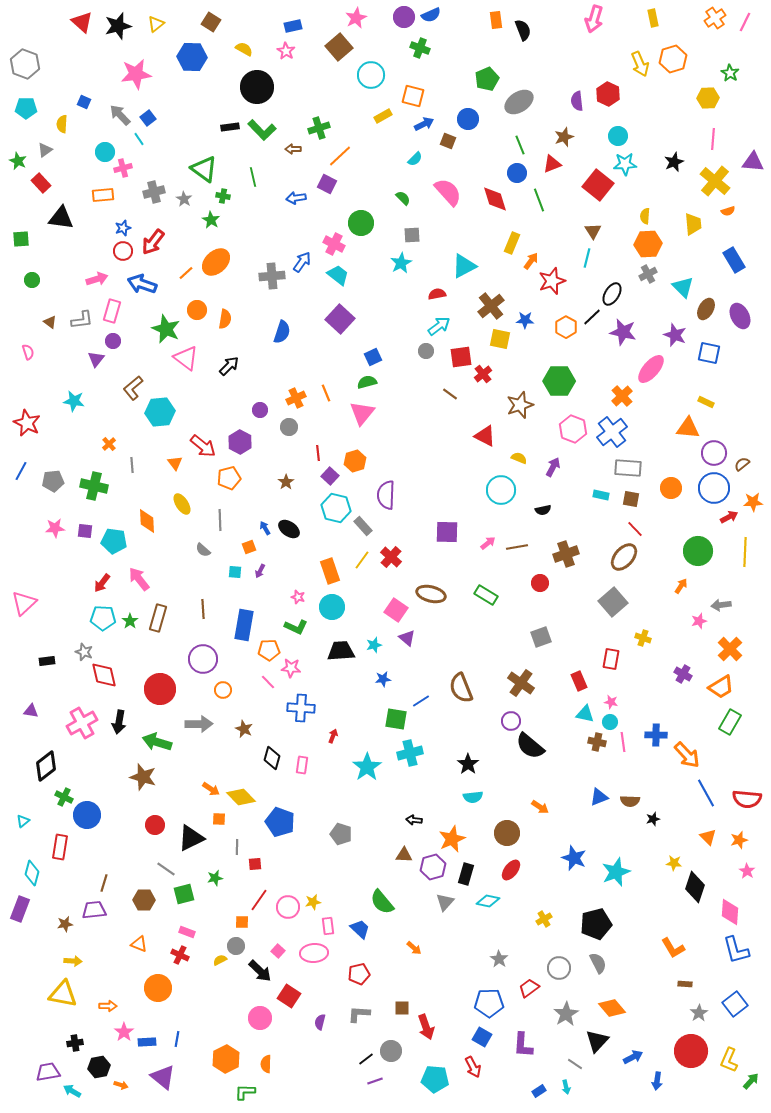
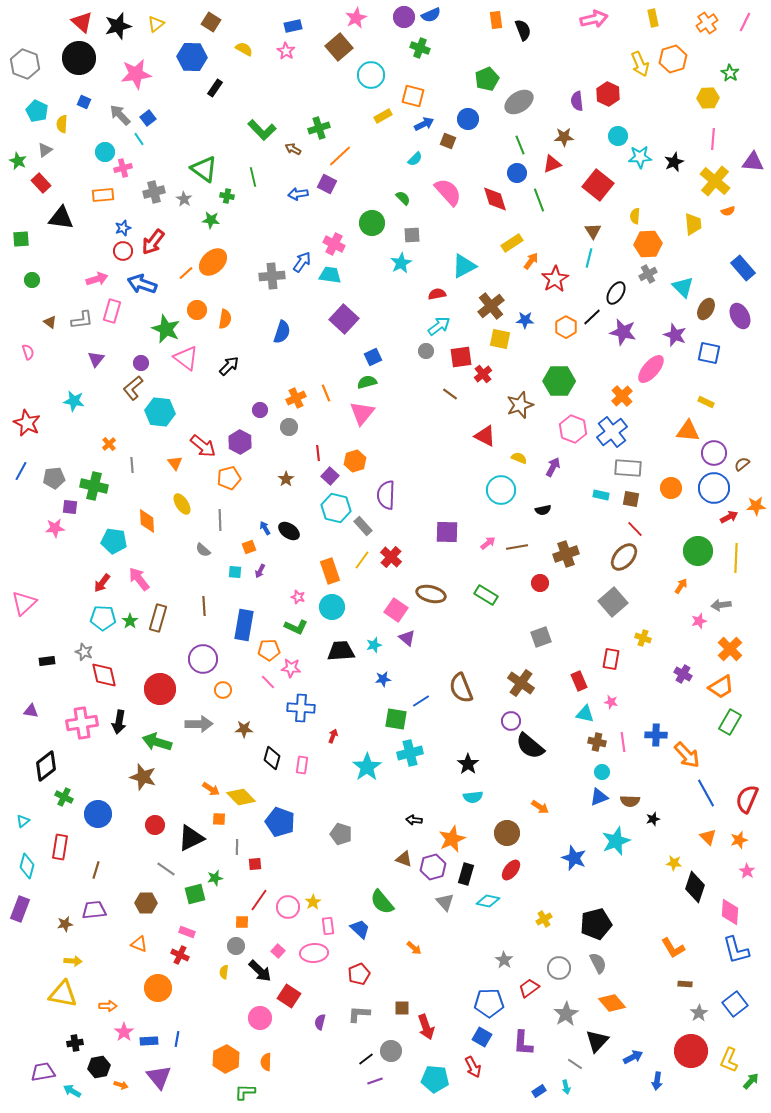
orange cross at (715, 18): moved 8 px left, 5 px down
pink arrow at (594, 19): rotated 120 degrees counterclockwise
black circle at (257, 87): moved 178 px left, 29 px up
cyan pentagon at (26, 108): moved 11 px right, 3 px down; rotated 25 degrees clockwise
black rectangle at (230, 127): moved 15 px left, 39 px up; rotated 48 degrees counterclockwise
brown star at (564, 137): rotated 18 degrees clockwise
brown arrow at (293, 149): rotated 28 degrees clockwise
cyan star at (625, 164): moved 15 px right, 7 px up
green cross at (223, 196): moved 4 px right
blue arrow at (296, 198): moved 2 px right, 4 px up
yellow semicircle at (645, 216): moved 10 px left
green star at (211, 220): rotated 24 degrees counterclockwise
green circle at (361, 223): moved 11 px right
yellow rectangle at (512, 243): rotated 35 degrees clockwise
cyan line at (587, 258): moved 2 px right
blue rectangle at (734, 260): moved 9 px right, 8 px down; rotated 10 degrees counterclockwise
orange ellipse at (216, 262): moved 3 px left
cyan trapezoid at (338, 275): moved 8 px left; rotated 30 degrees counterclockwise
red star at (552, 281): moved 3 px right, 2 px up; rotated 12 degrees counterclockwise
black ellipse at (612, 294): moved 4 px right, 1 px up
purple square at (340, 319): moved 4 px right
purple circle at (113, 341): moved 28 px right, 22 px down
cyan hexagon at (160, 412): rotated 12 degrees clockwise
orange triangle at (688, 428): moved 3 px down
gray pentagon at (53, 481): moved 1 px right, 3 px up
brown star at (286, 482): moved 3 px up
orange star at (753, 502): moved 3 px right, 4 px down
black ellipse at (289, 529): moved 2 px down
purple square at (85, 531): moved 15 px left, 24 px up
yellow line at (745, 552): moved 9 px left, 6 px down
brown line at (203, 609): moved 1 px right, 3 px up
cyan circle at (610, 722): moved 8 px left, 50 px down
pink cross at (82, 723): rotated 20 degrees clockwise
brown star at (244, 729): rotated 24 degrees counterclockwise
red semicircle at (747, 799): rotated 108 degrees clockwise
blue circle at (87, 815): moved 11 px right, 1 px up
brown triangle at (404, 855): moved 4 px down; rotated 18 degrees clockwise
cyan star at (616, 872): moved 31 px up
cyan diamond at (32, 873): moved 5 px left, 7 px up
brown line at (104, 883): moved 8 px left, 13 px up
green square at (184, 894): moved 11 px right
brown hexagon at (144, 900): moved 2 px right, 3 px down
yellow star at (313, 902): rotated 21 degrees counterclockwise
gray triangle at (445, 902): rotated 24 degrees counterclockwise
gray star at (499, 959): moved 5 px right, 1 px down
yellow semicircle at (220, 960): moved 4 px right, 12 px down; rotated 56 degrees counterclockwise
red pentagon at (359, 974): rotated 10 degrees counterclockwise
orange diamond at (612, 1008): moved 5 px up
blue rectangle at (147, 1042): moved 2 px right, 1 px up
purple L-shape at (523, 1045): moved 2 px up
orange semicircle at (266, 1064): moved 2 px up
purple trapezoid at (48, 1072): moved 5 px left
purple triangle at (163, 1077): moved 4 px left; rotated 12 degrees clockwise
